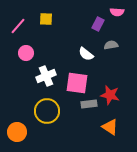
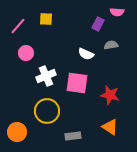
white semicircle: rotated 14 degrees counterclockwise
gray rectangle: moved 16 px left, 32 px down
